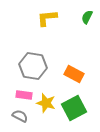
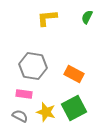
pink rectangle: moved 1 px up
yellow star: moved 9 px down
